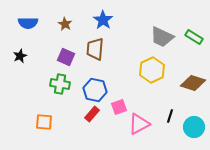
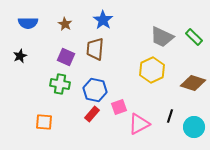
green rectangle: rotated 12 degrees clockwise
